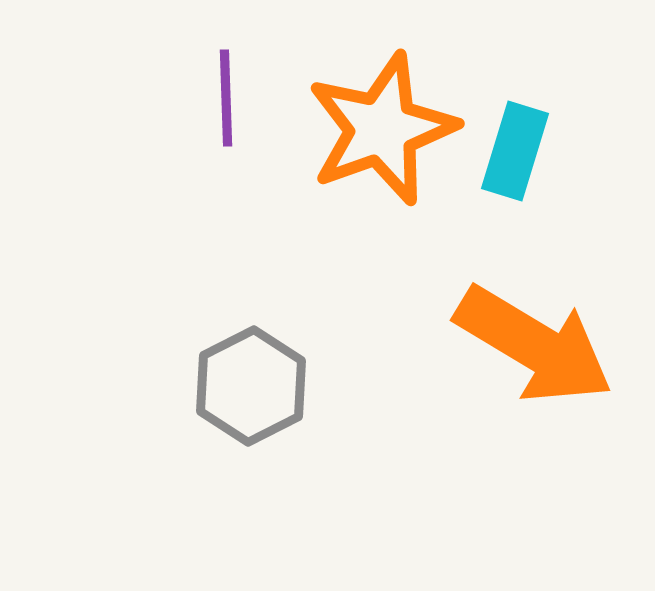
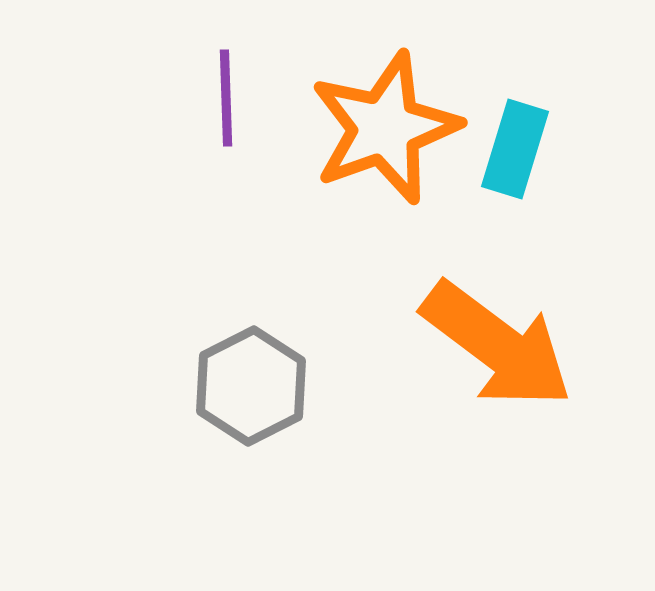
orange star: moved 3 px right, 1 px up
cyan rectangle: moved 2 px up
orange arrow: moved 37 px left; rotated 6 degrees clockwise
